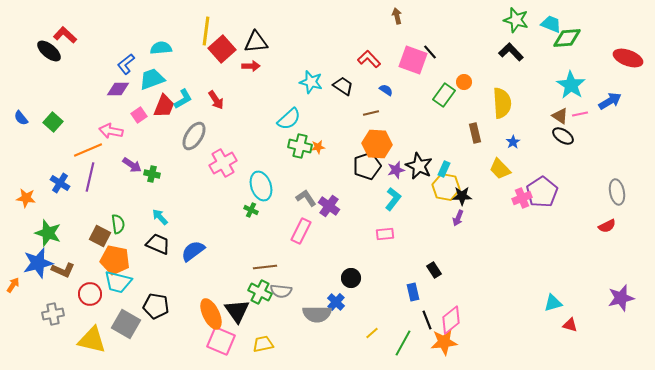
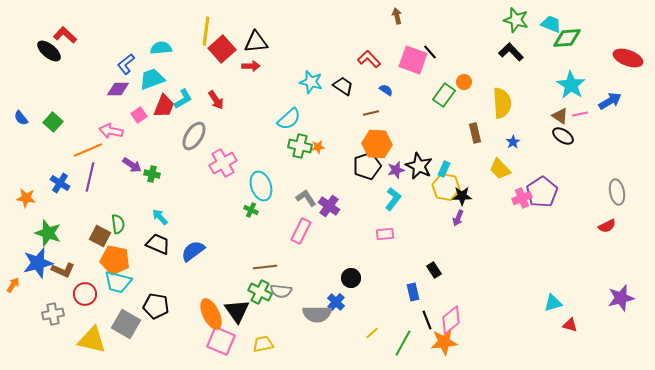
red circle at (90, 294): moved 5 px left
